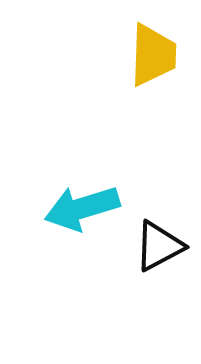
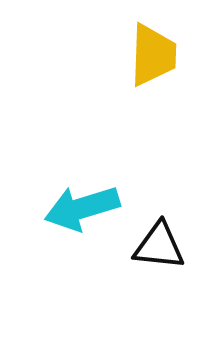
black triangle: rotated 34 degrees clockwise
